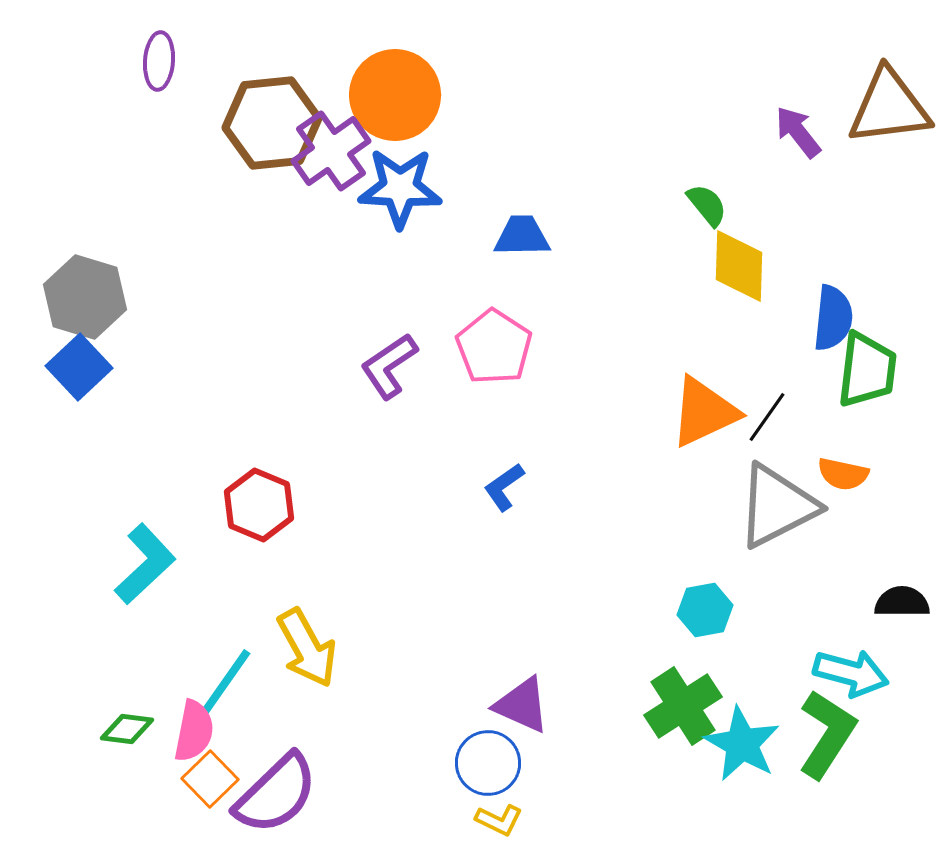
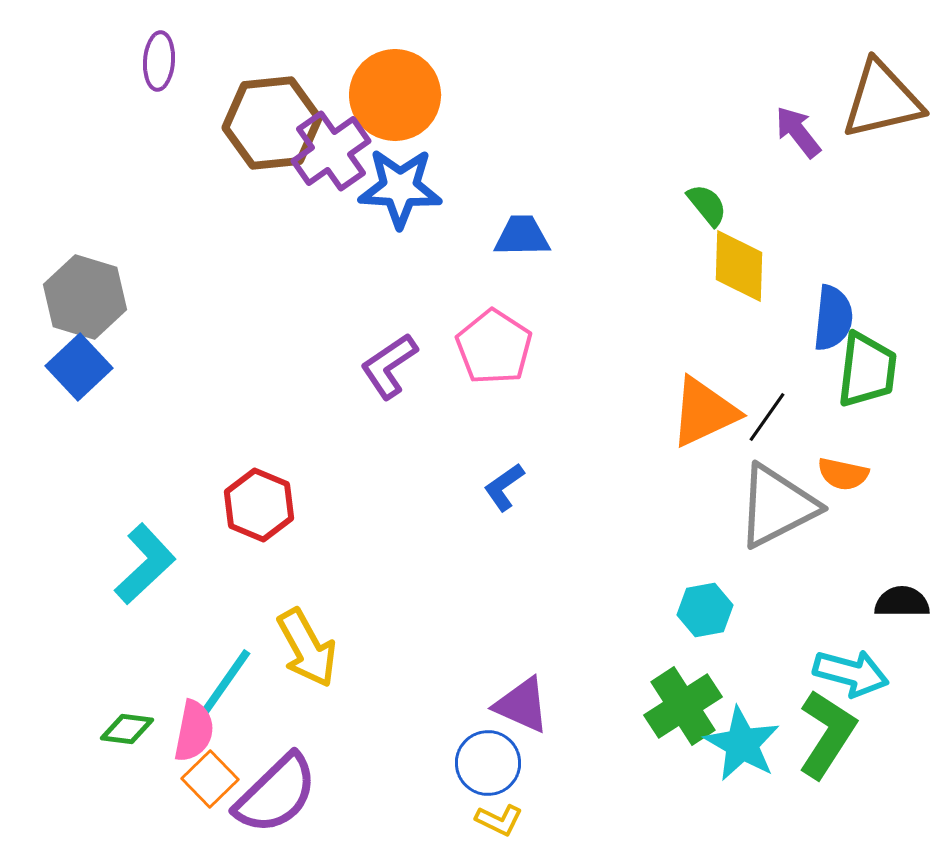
brown triangle: moved 7 px left, 7 px up; rotated 6 degrees counterclockwise
